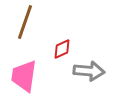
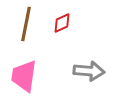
brown line: moved 1 px right, 2 px down; rotated 8 degrees counterclockwise
red diamond: moved 26 px up
